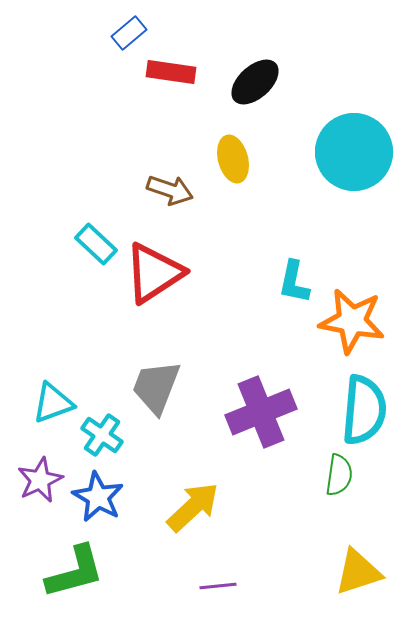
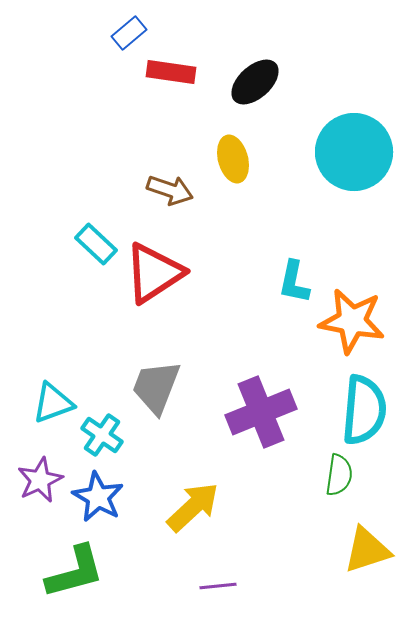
yellow triangle: moved 9 px right, 22 px up
